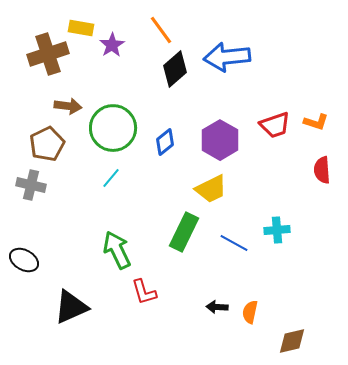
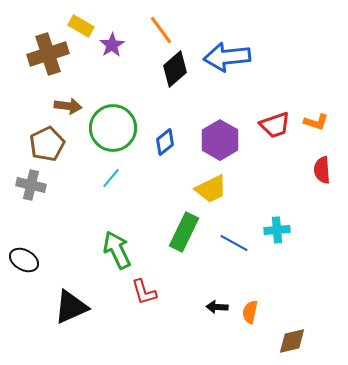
yellow rectangle: moved 2 px up; rotated 20 degrees clockwise
